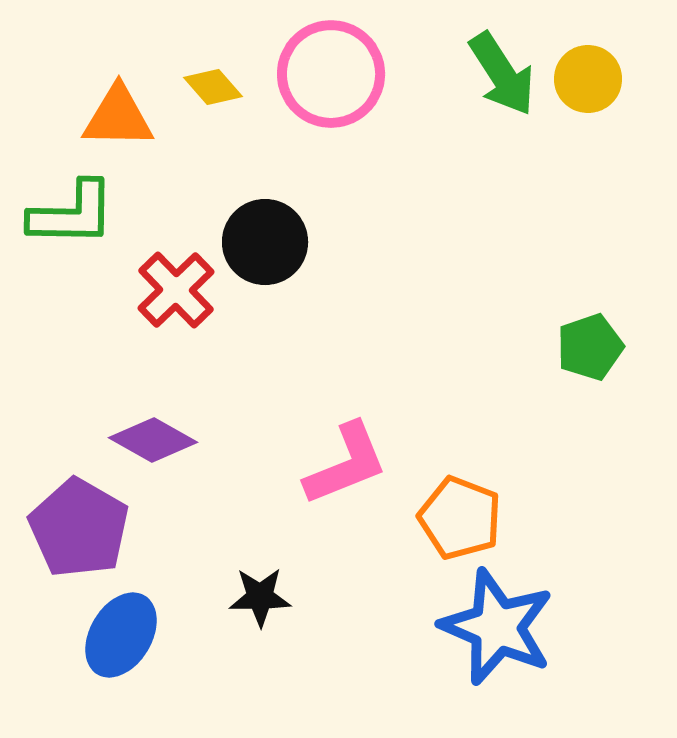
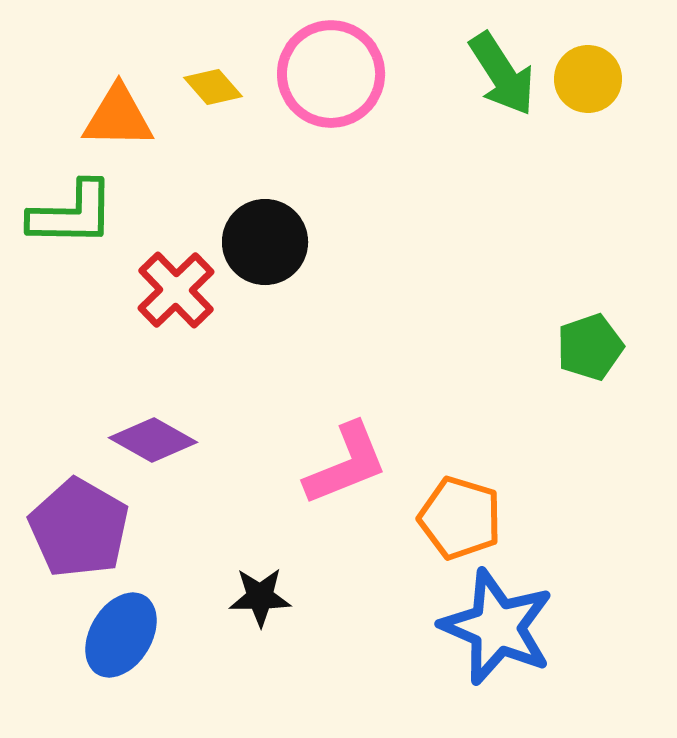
orange pentagon: rotated 4 degrees counterclockwise
